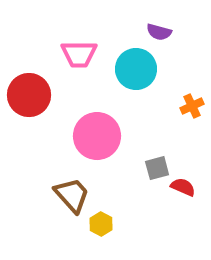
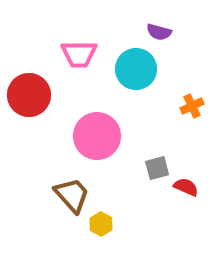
red semicircle: moved 3 px right
